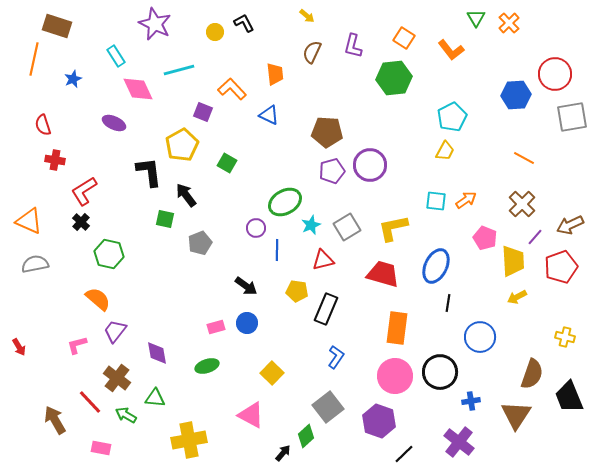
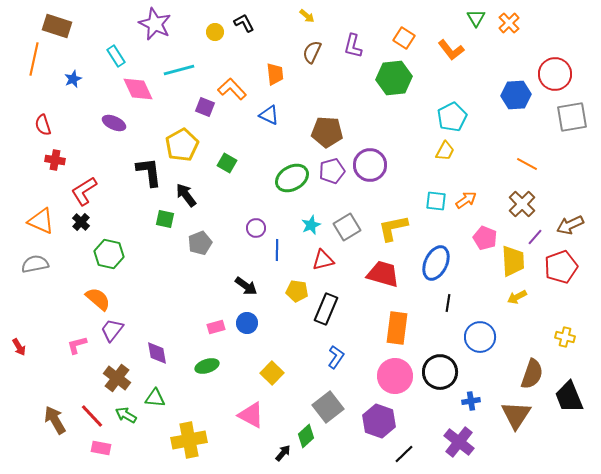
purple square at (203, 112): moved 2 px right, 5 px up
orange line at (524, 158): moved 3 px right, 6 px down
green ellipse at (285, 202): moved 7 px right, 24 px up
orange triangle at (29, 221): moved 12 px right
blue ellipse at (436, 266): moved 3 px up
purple trapezoid at (115, 331): moved 3 px left, 1 px up
red line at (90, 402): moved 2 px right, 14 px down
